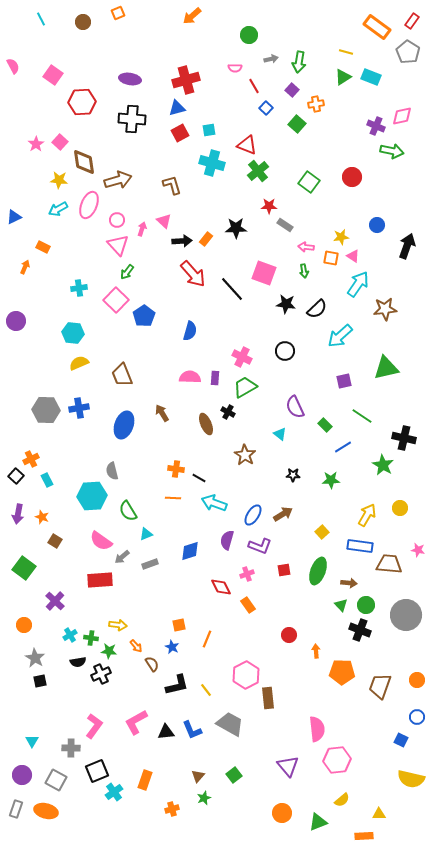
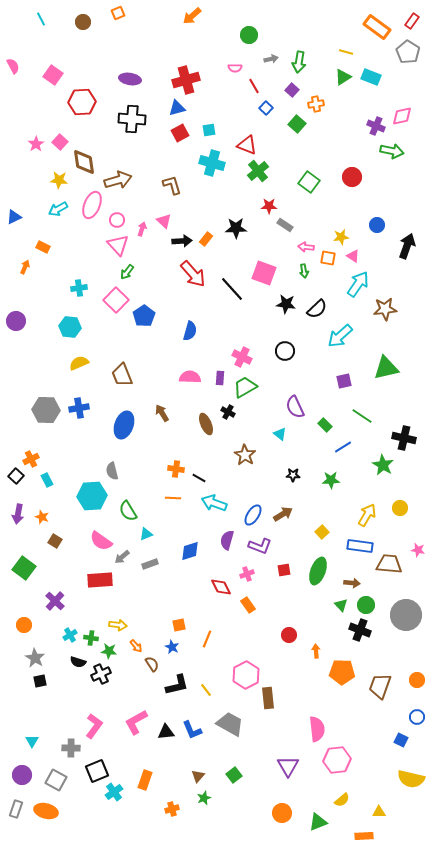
pink ellipse at (89, 205): moved 3 px right
orange square at (331, 258): moved 3 px left
cyan hexagon at (73, 333): moved 3 px left, 6 px up
purple rectangle at (215, 378): moved 5 px right
brown arrow at (349, 583): moved 3 px right
black semicircle at (78, 662): rotated 28 degrees clockwise
purple triangle at (288, 766): rotated 10 degrees clockwise
yellow triangle at (379, 814): moved 2 px up
